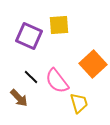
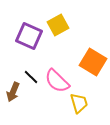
yellow square: moved 1 px left; rotated 25 degrees counterclockwise
orange square: moved 2 px up; rotated 16 degrees counterclockwise
pink semicircle: rotated 8 degrees counterclockwise
brown arrow: moved 6 px left, 6 px up; rotated 66 degrees clockwise
